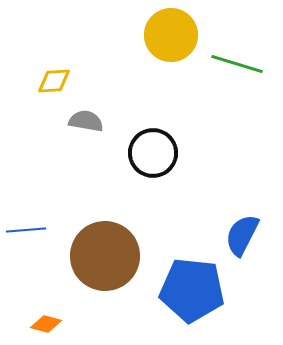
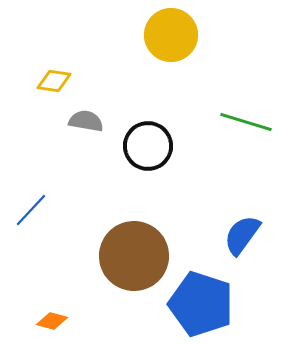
green line: moved 9 px right, 58 px down
yellow diamond: rotated 12 degrees clockwise
black circle: moved 5 px left, 7 px up
blue line: moved 5 px right, 20 px up; rotated 42 degrees counterclockwise
blue semicircle: rotated 9 degrees clockwise
brown circle: moved 29 px right
blue pentagon: moved 9 px right, 14 px down; rotated 12 degrees clockwise
orange diamond: moved 6 px right, 3 px up
